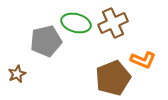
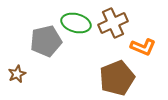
orange L-shape: moved 13 px up
brown pentagon: moved 4 px right
